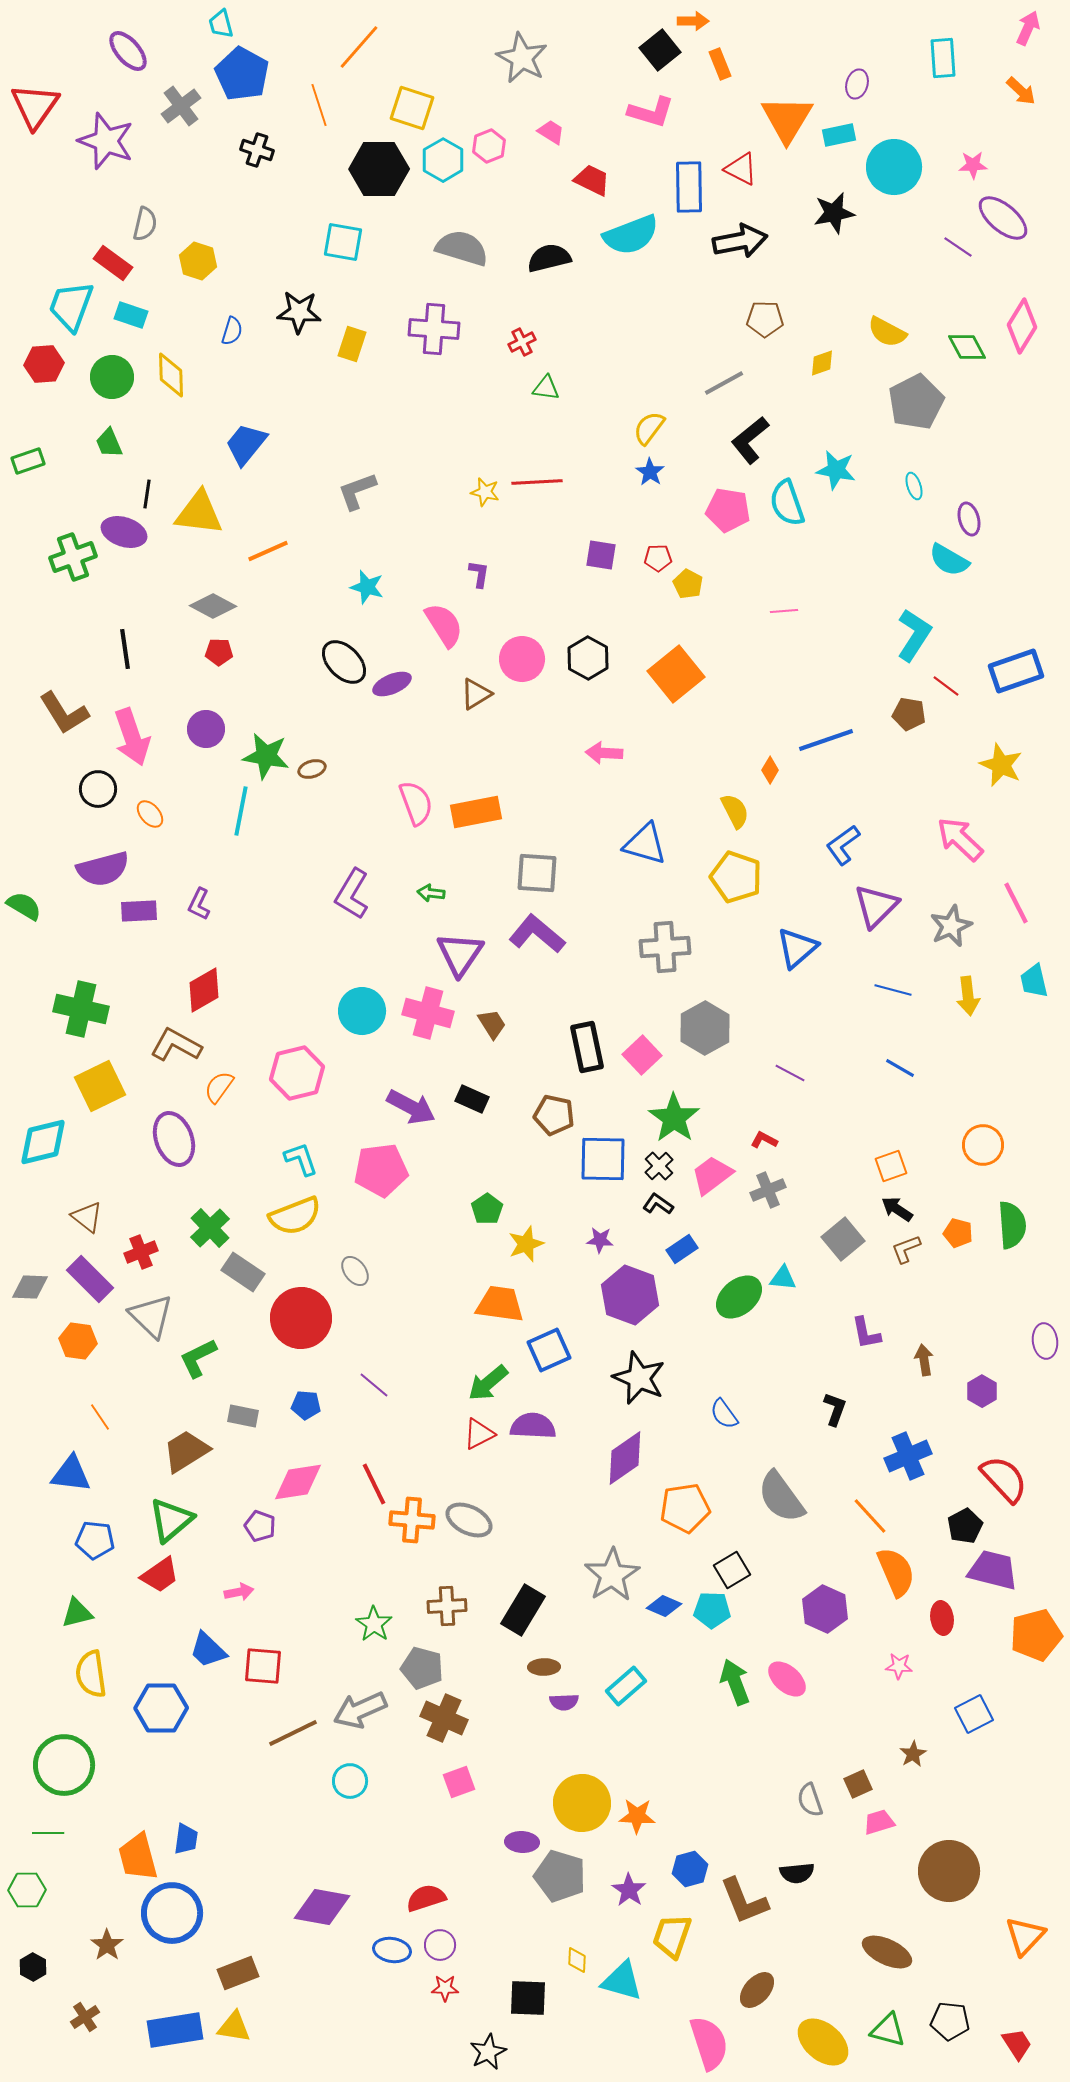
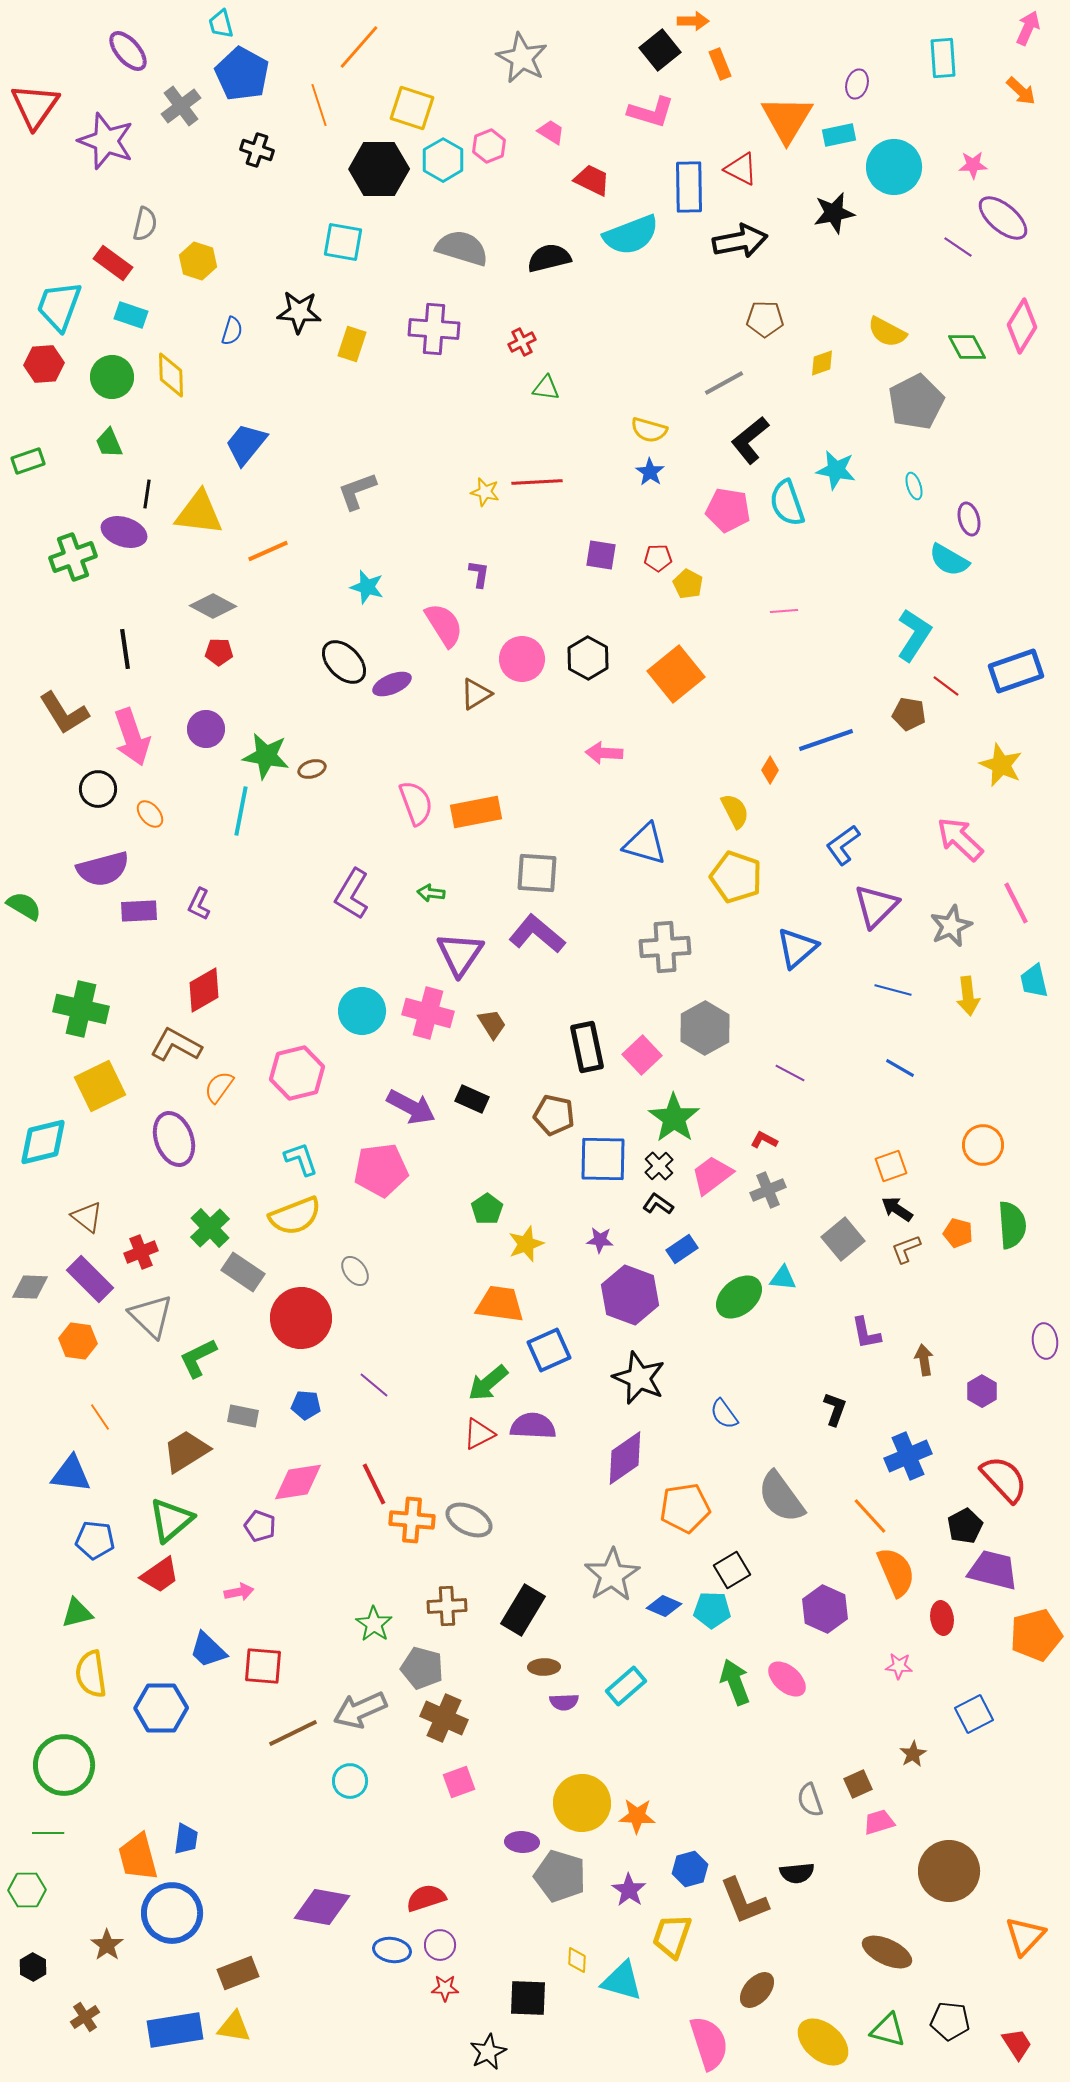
cyan trapezoid at (71, 306): moved 12 px left
yellow semicircle at (649, 428): moved 2 px down; rotated 111 degrees counterclockwise
